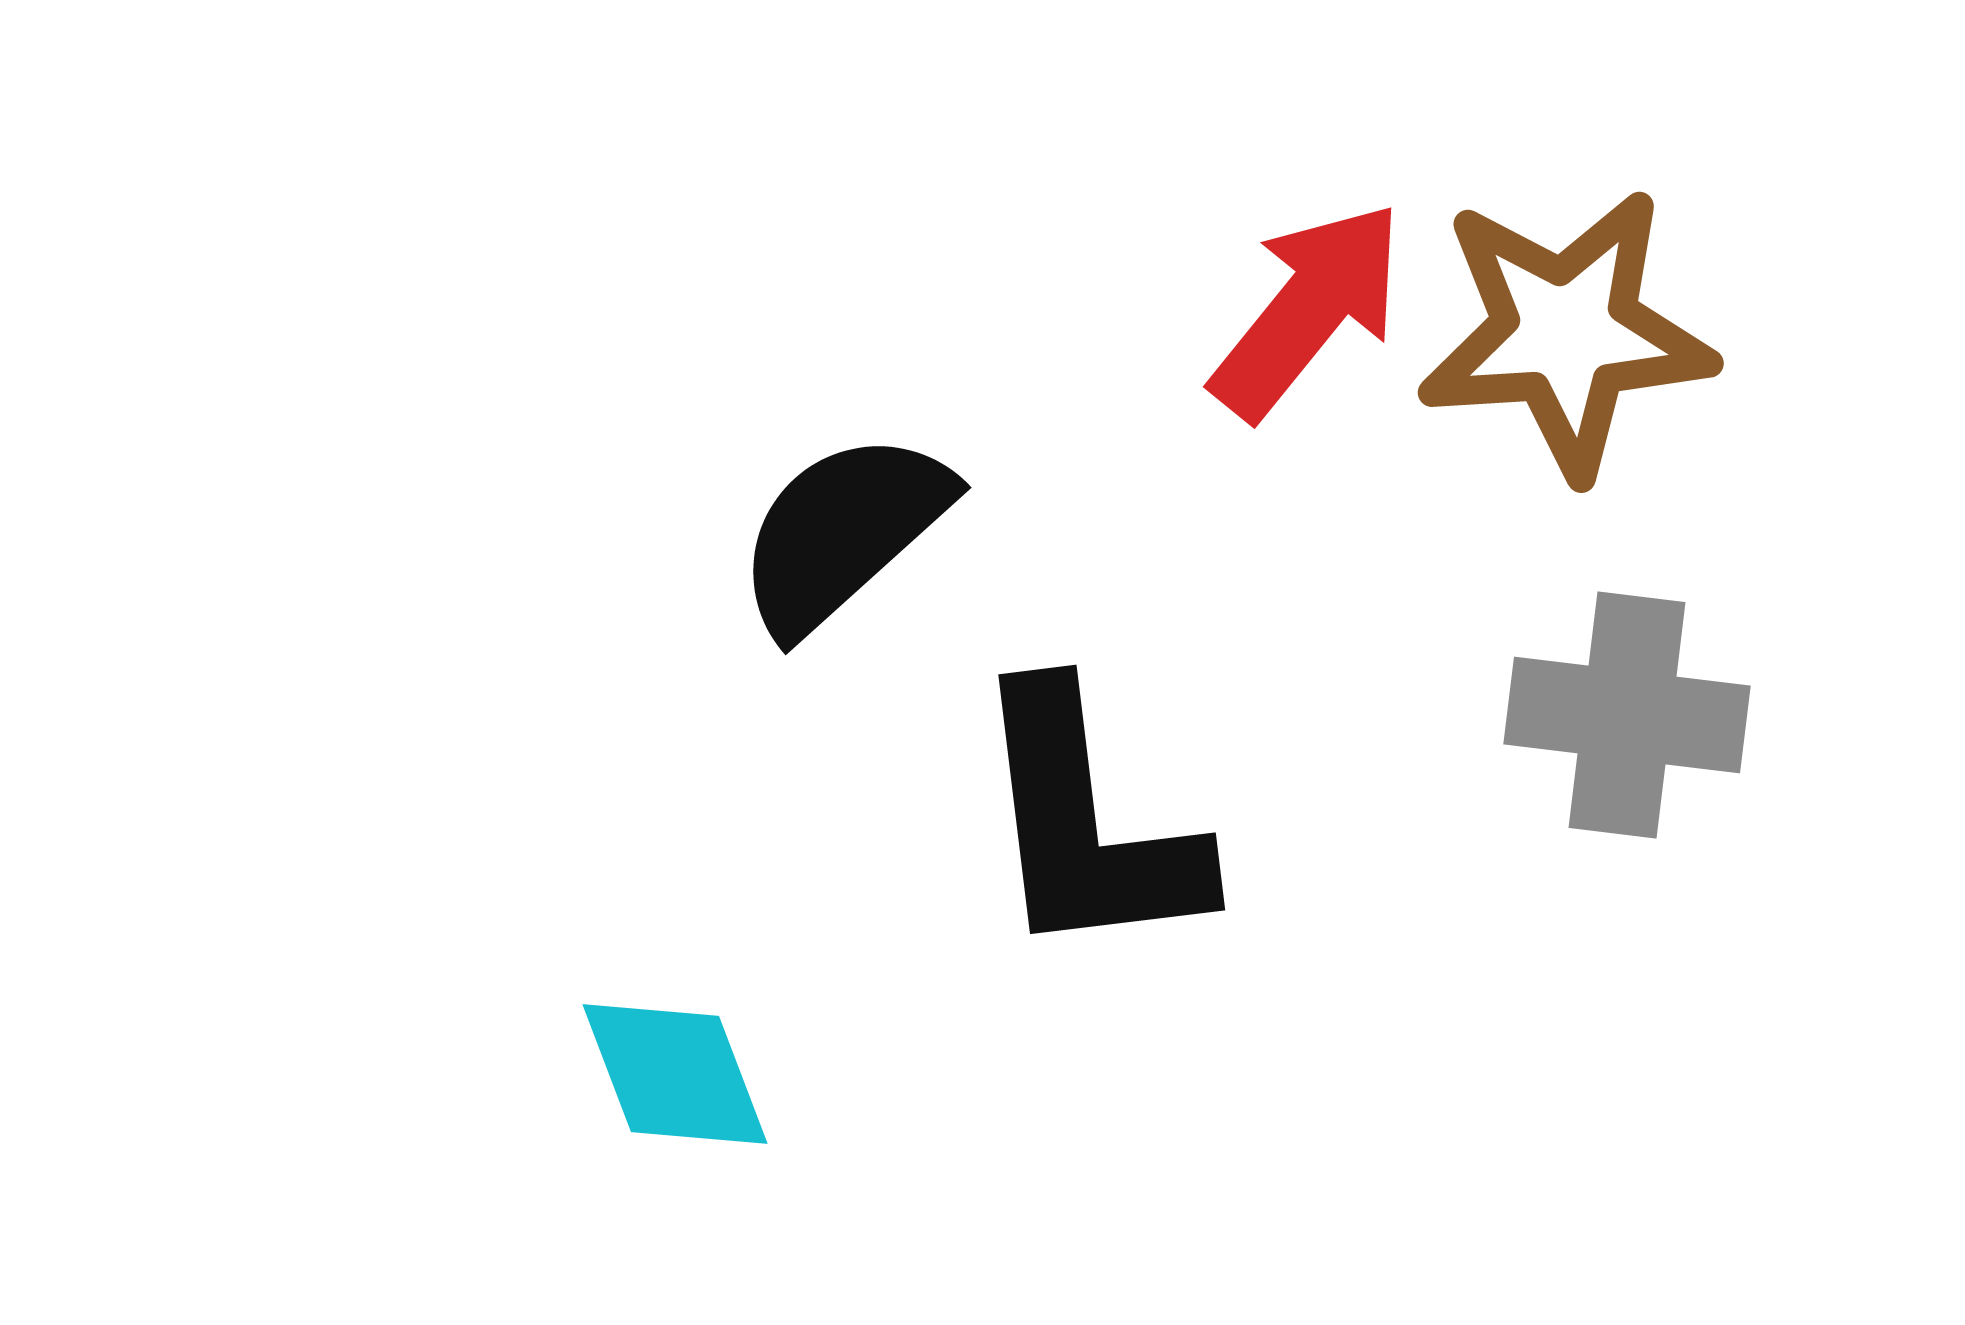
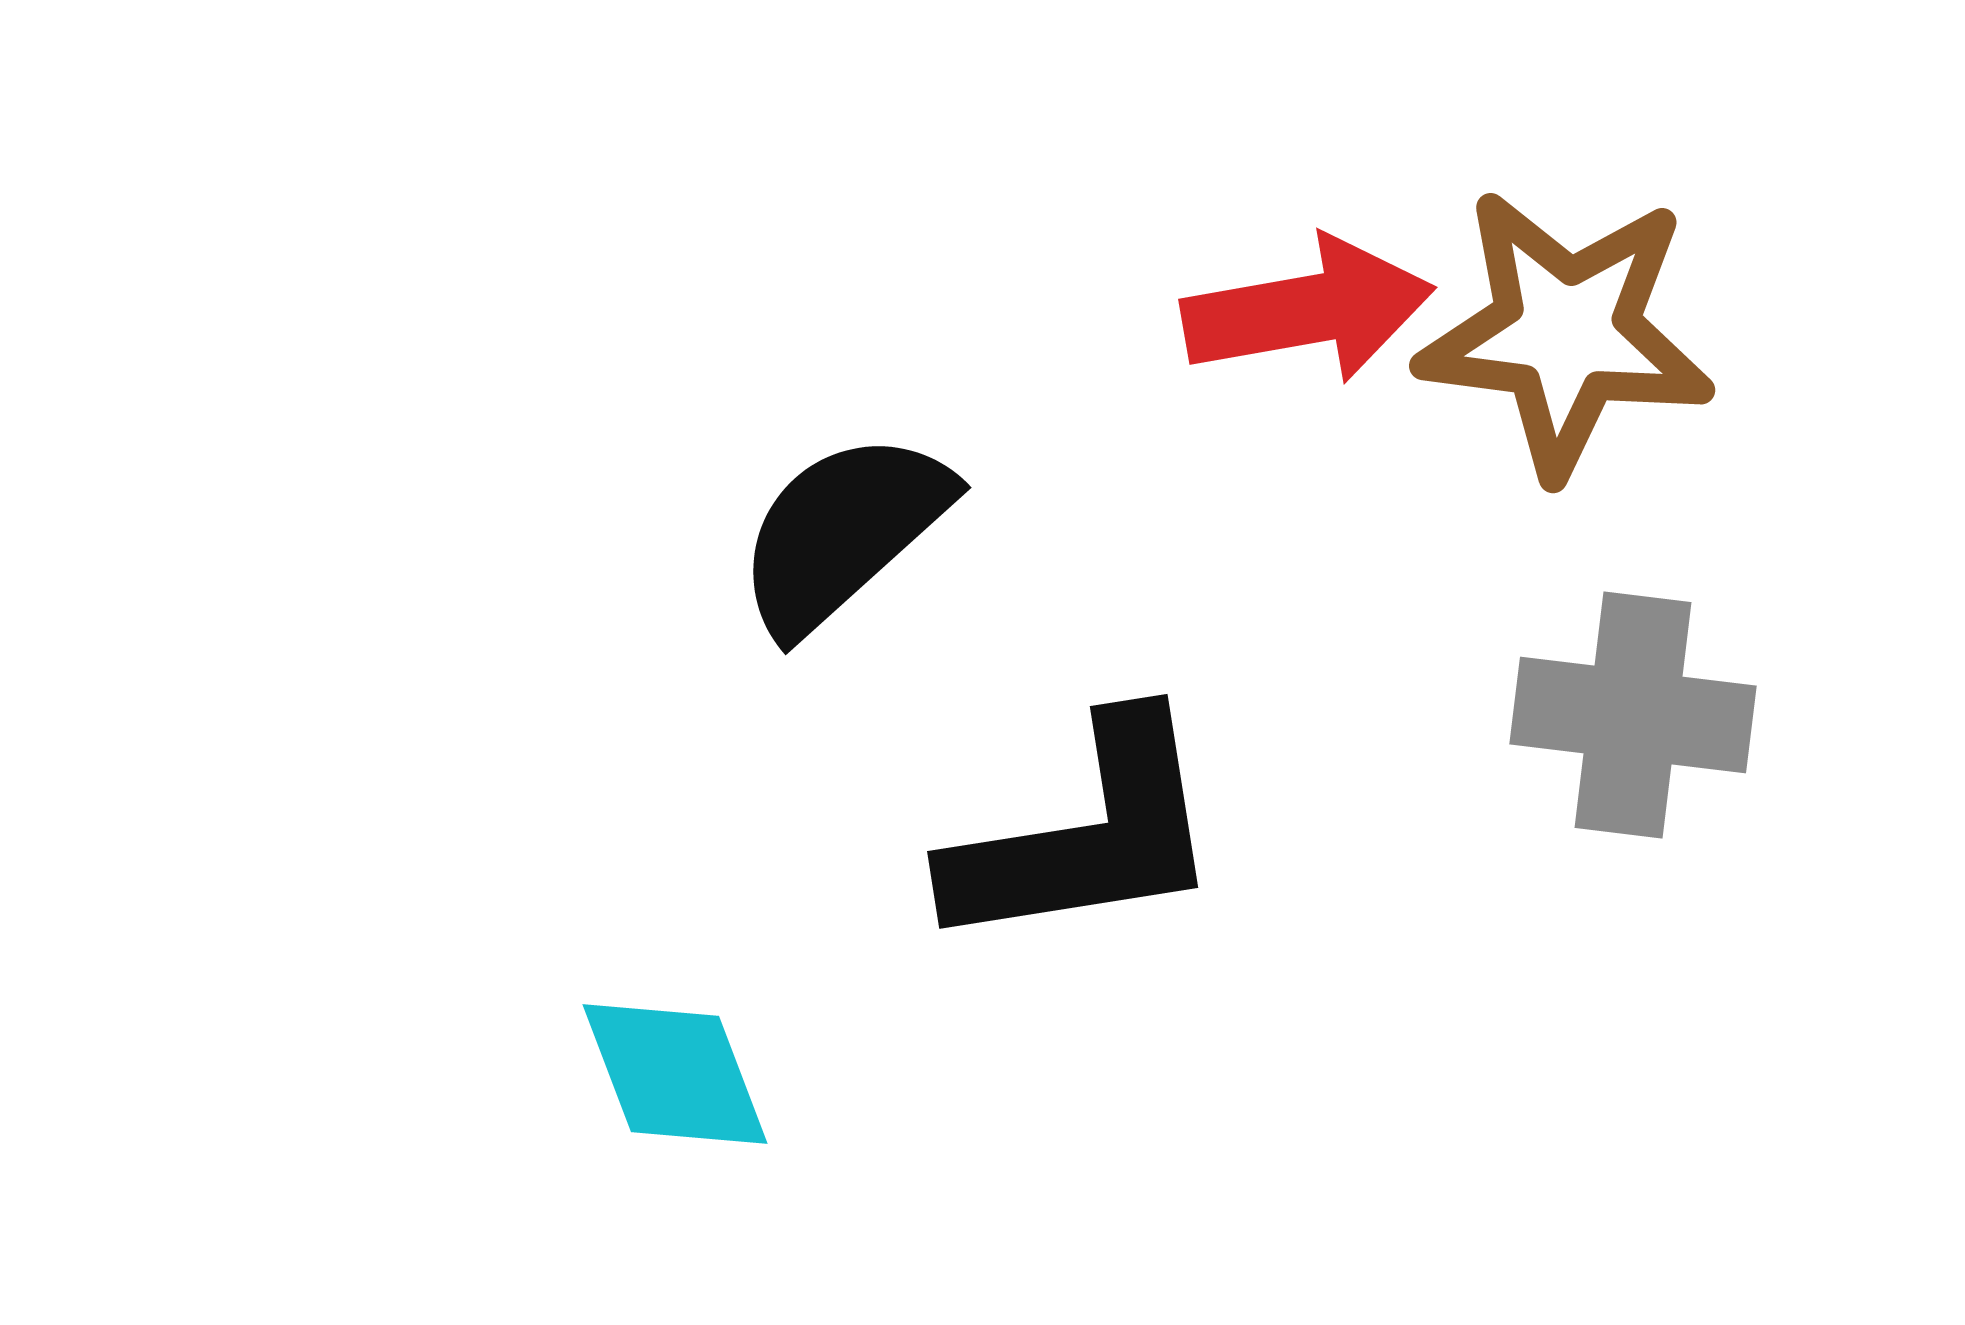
red arrow: rotated 41 degrees clockwise
brown star: rotated 11 degrees clockwise
gray cross: moved 6 px right
black L-shape: moved 1 px left, 11 px down; rotated 92 degrees counterclockwise
